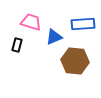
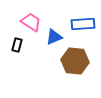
pink trapezoid: rotated 15 degrees clockwise
